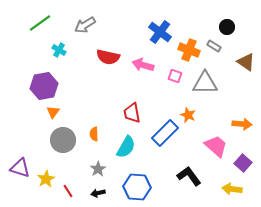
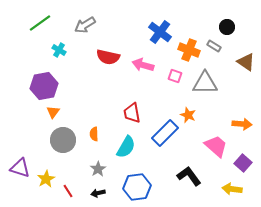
blue hexagon: rotated 12 degrees counterclockwise
